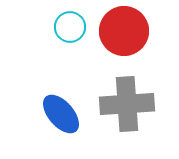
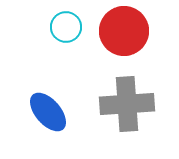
cyan circle: moved 4 px left
blue ellipse: moved 13 px left, 2 px up
